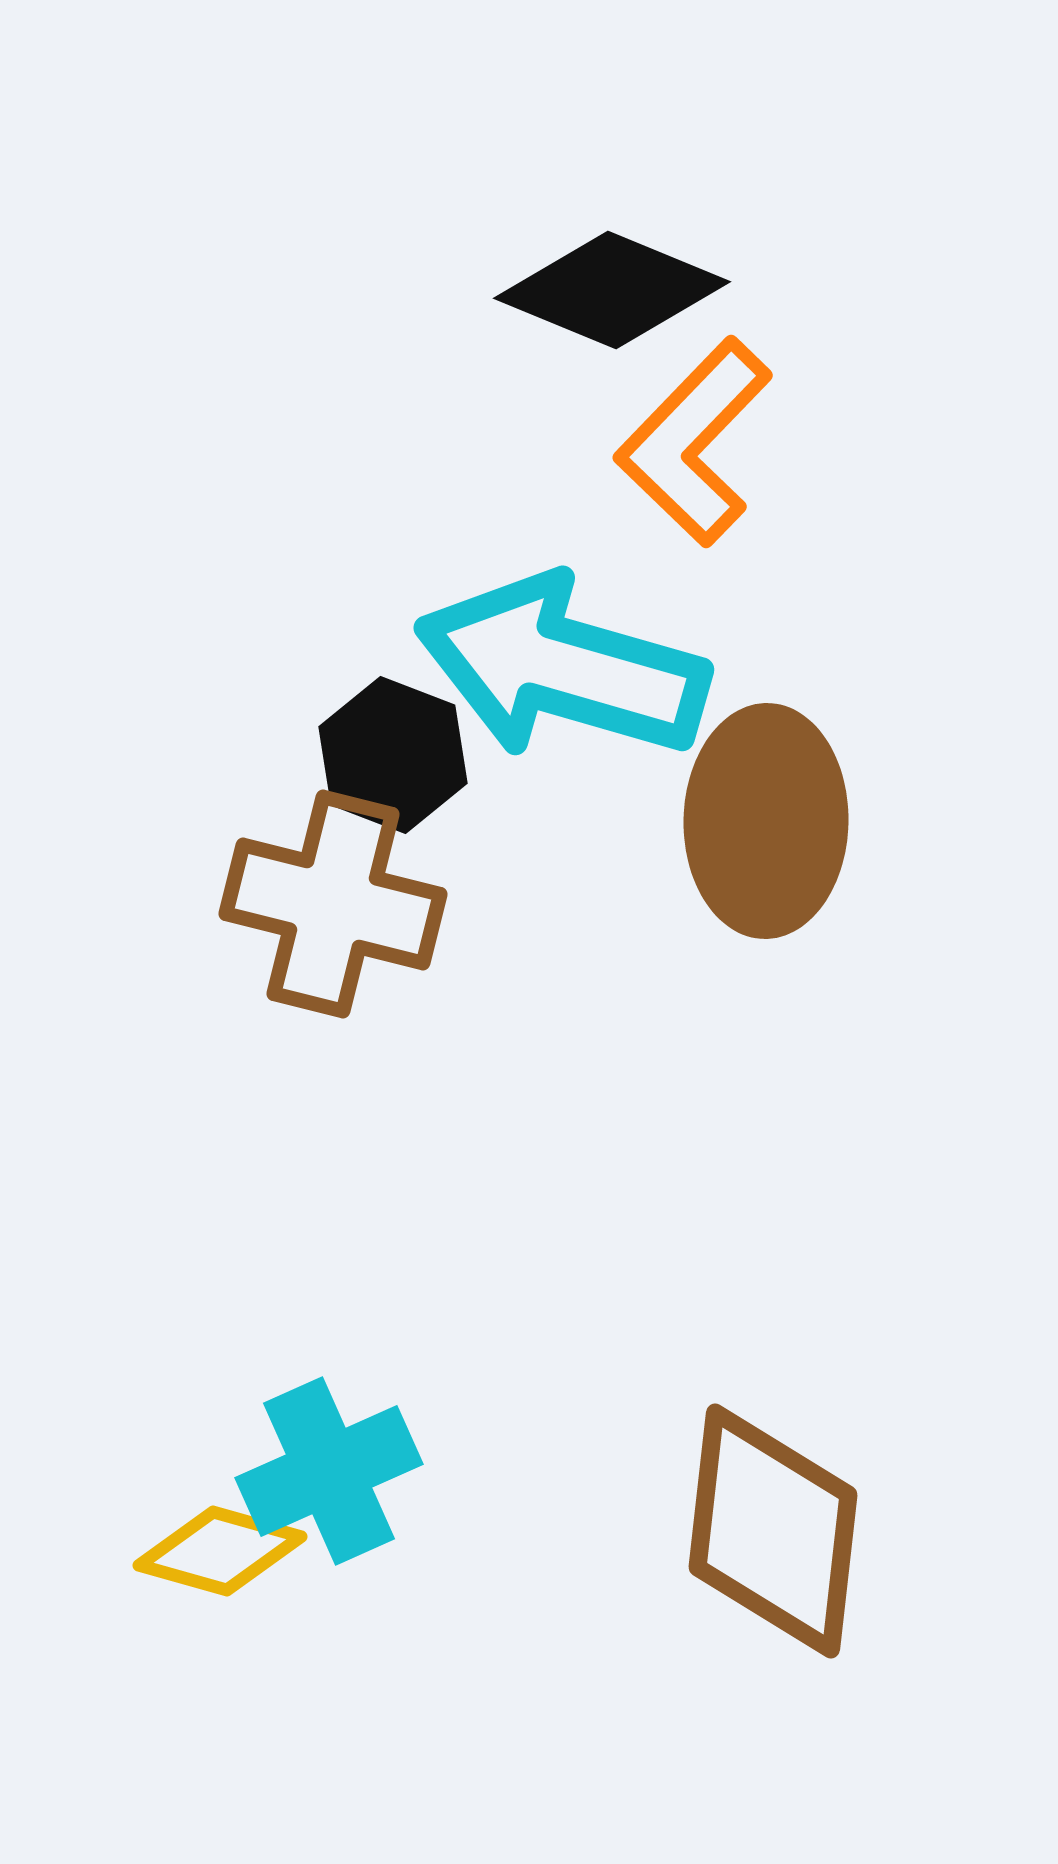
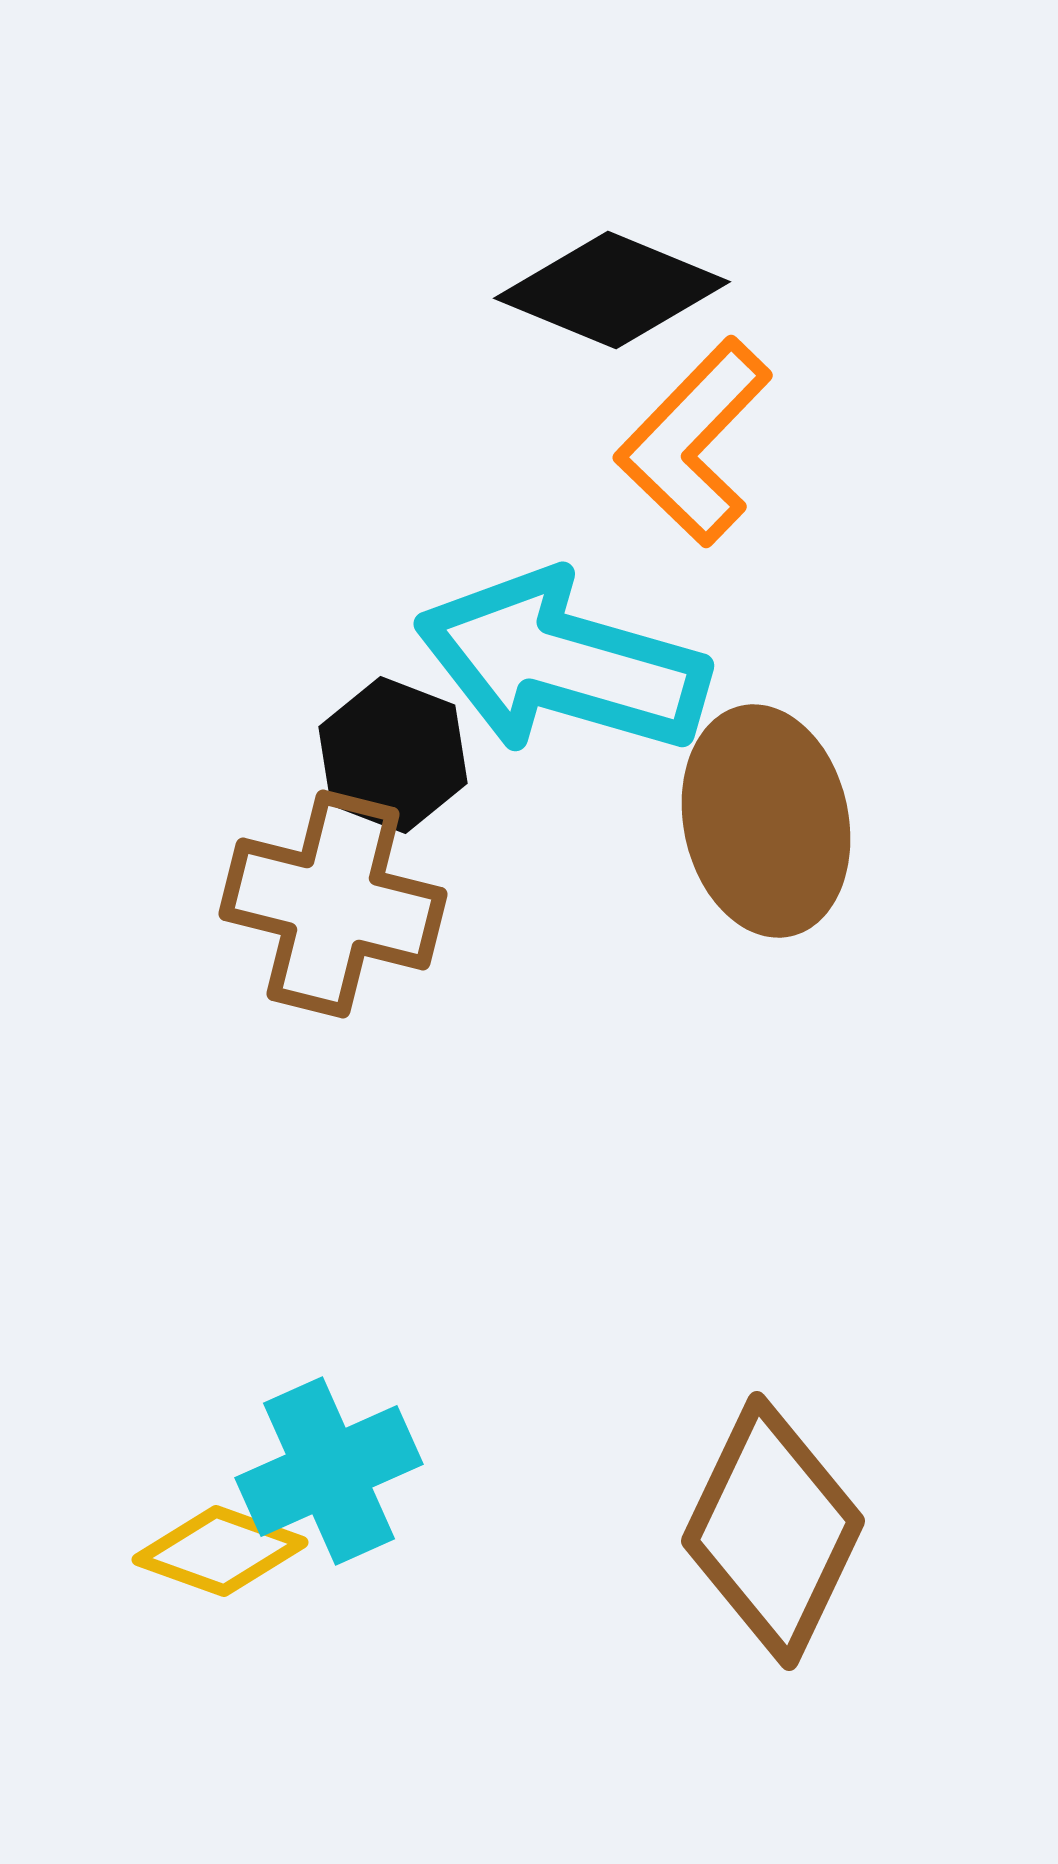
cyan arrow: moved 4 px up
brown ellipse: rotated 13 degrees counterclockwise
brown diamond: rotated 19 degrees clockwise
yellow diamond: rotated 4 degrees clockwise
